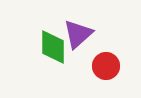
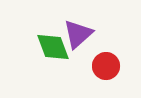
green diamond: rotated 21 degrees counterclockwise
